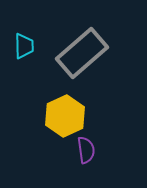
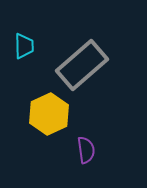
gray rectangle: moved 12 px down
yellow hexagon: moved 16 px left, 2 px up
